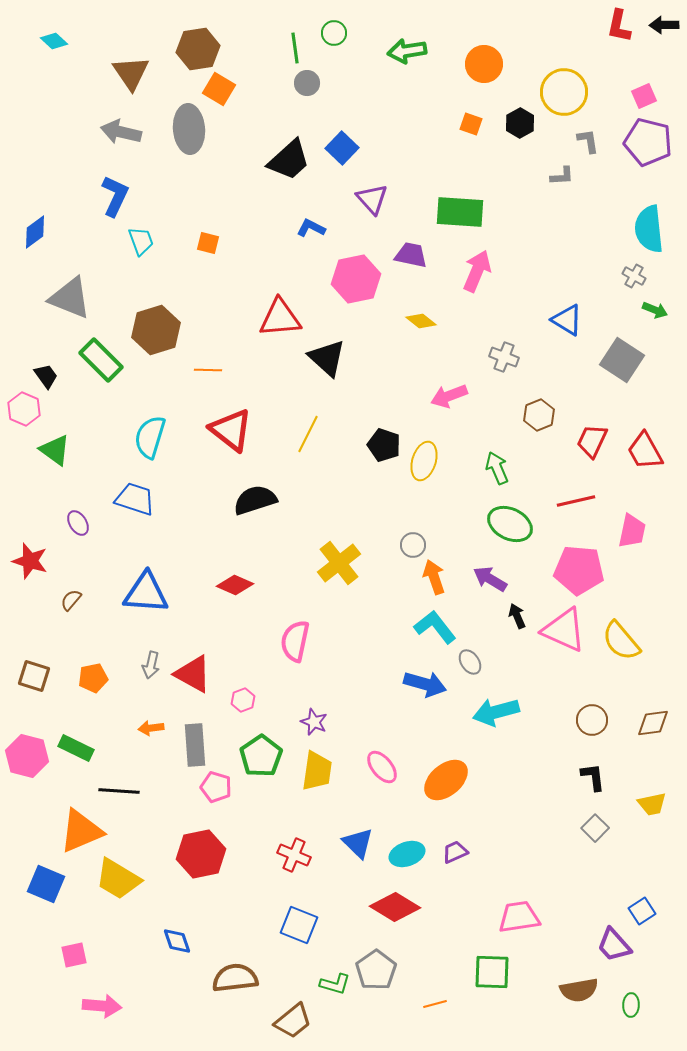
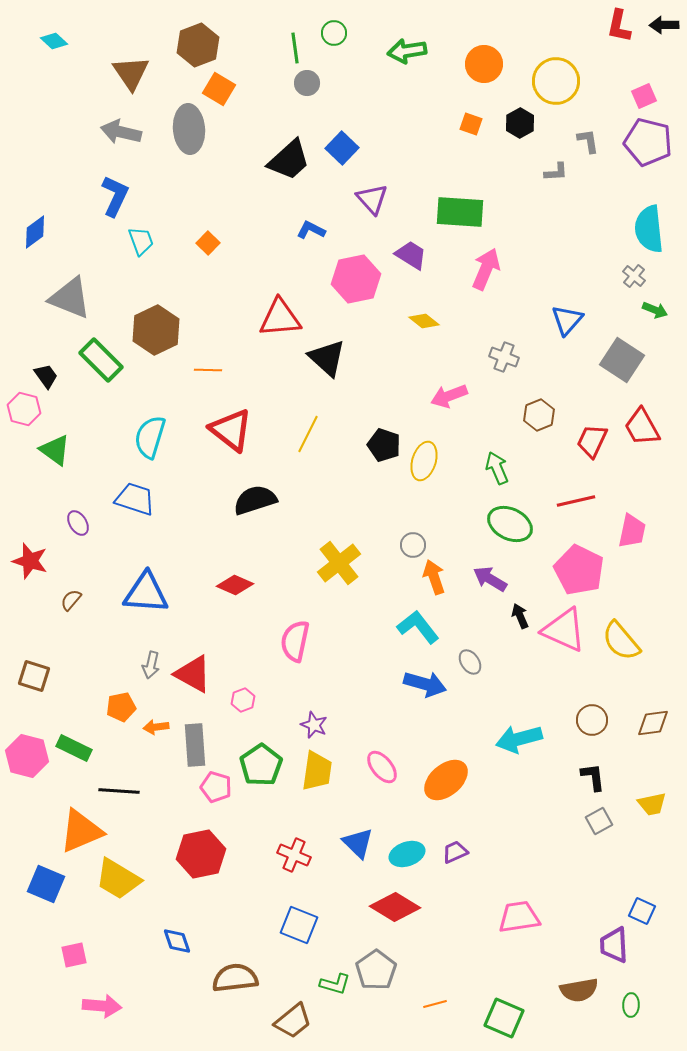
brown hexagon at (198, 49): moved 4 px up; rotated 12 degrees counterclockwise
yellow circle at (564, 92): moved 8 px left, 11 px up
gray L-shape at (562, 176): moved 6 px left, 4 px up
blue L-shape at (311, 228): moved 2 px down
orange square at (208, 243): rotated 30 degrees clockwise
purple trapezoid at (411, 255): rotated 20 degrees clockwise
pink arrow at (477, 271): moved 9 px right, 2 px up
gray cross at (634, 276): rotated 10 degrees clockwise
blue triangle at (567, 320): rotated 40 degrees clockwise
yellow diamond at (421, 321): moved 3 px right
brown hexagon at (156, 330): rotated 9 degrees counterclockwise
pink hexagon at (24, 409): rotated 8 degrees counterclockwise
red trapezoid at (645, 451): moved 3 px left, 24 px up
pink pentagon at (579, 570): rotated 21 degrees clockwise
black arrow at (517, 616): moved 3 px right
cyan L-shape at (435, 627): moved 17 px left
orange pentagon at (93, 678): moved 28 px right, 29 px down
cyan arrow at (496, 712): moved 23 px right, 27 px down
purple star at (314, 722): moved 3 px down
orange arrow at (151, 728): moved 5 px right, 1 px up
green rectangle at (76, 748): moved 2 px left
green pentagon at (261, 756): moved 9 px down
gray square at (595, 828): moved 4 px right, 7 px up; rotated 16 degrees clockwise
blue square at (642, 911): rotated 32 degrees counterclockwise
purple trapezoid at (614, 945): rotated 39 degrees clockwise
green square at (492, 972): moved 12 px right, 46 px down; rotated 21 degrees clockwise
